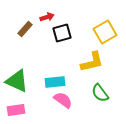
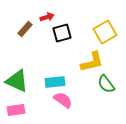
green semicircle: moved 6 px right, 9 px up
